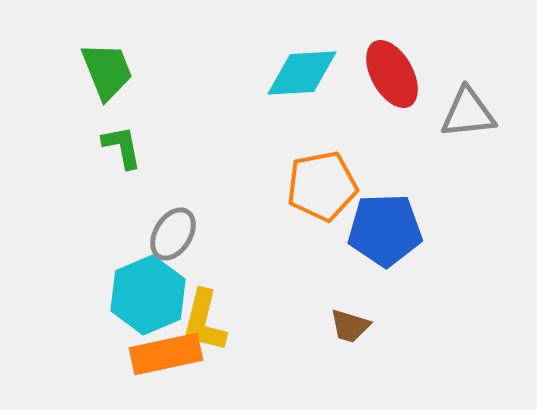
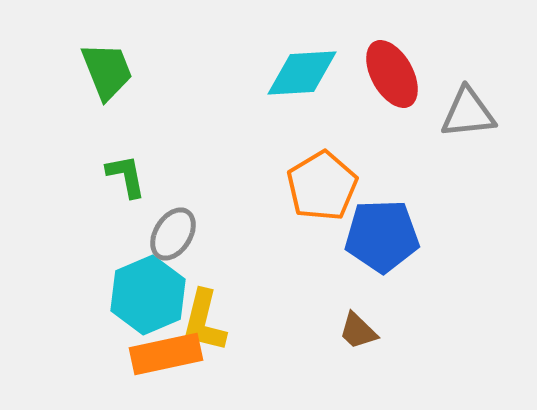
green L-shape: moved 4 px right, 29 px down
orange pentagon: rotated 20 degrees counterclockwise
blue pentagon: moved 3 px left, 6 px down
brown trapezoid: moved 8 px right, 5 px down; rotated 27 degrees clockwise
